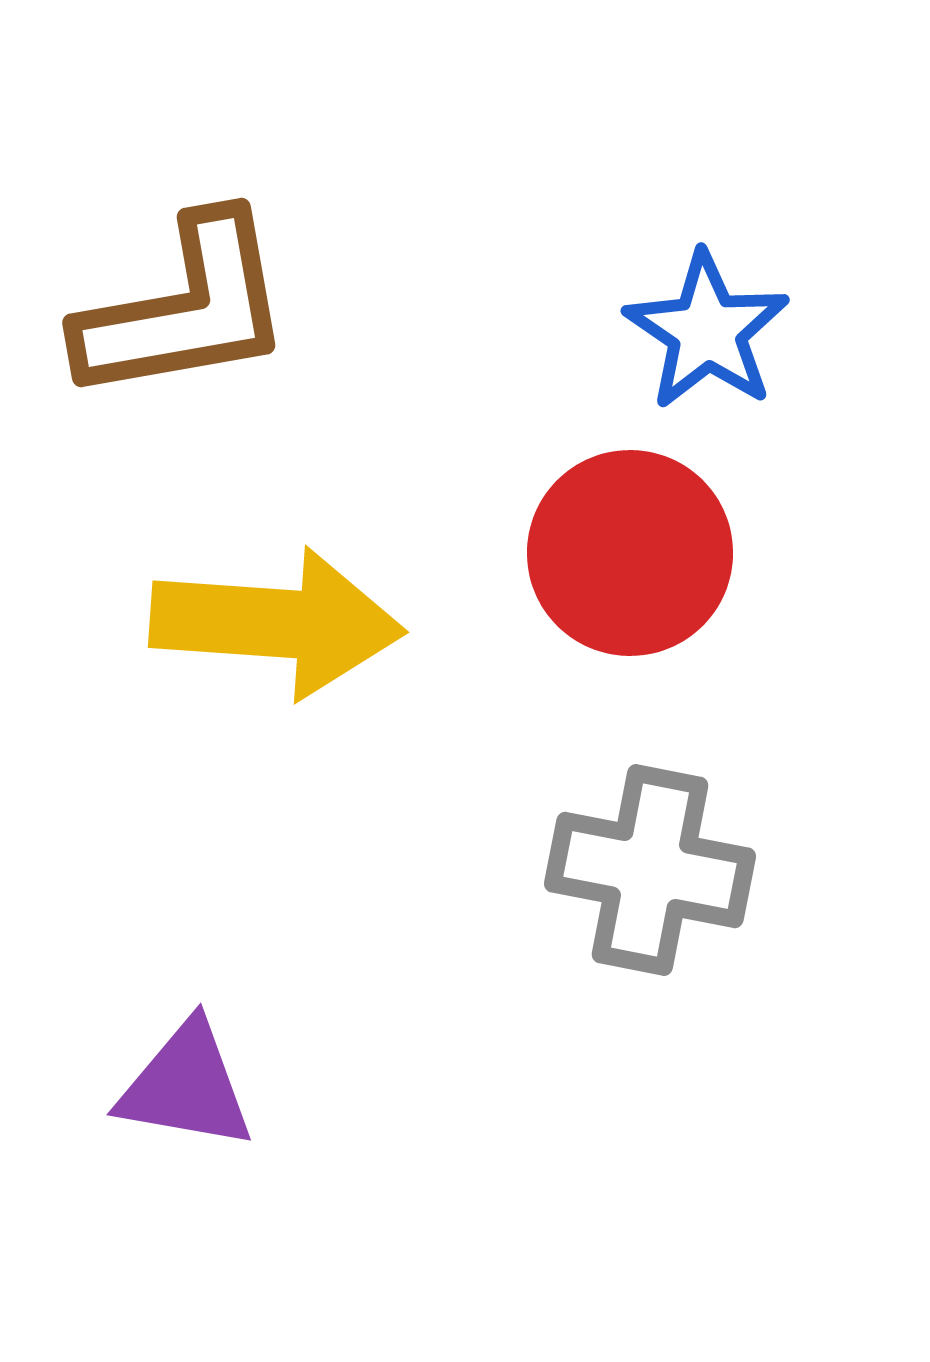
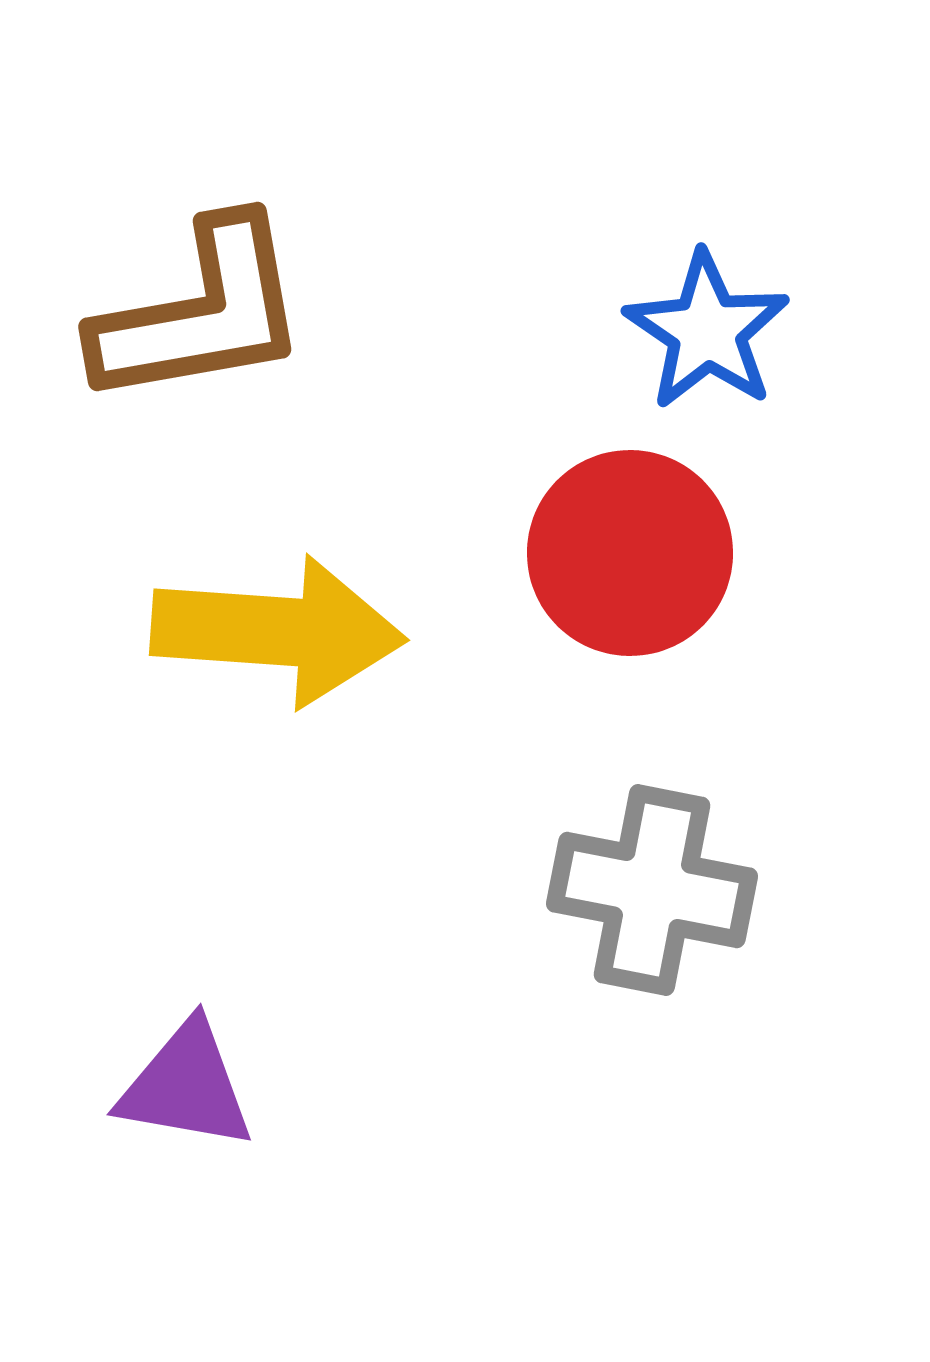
brown L-shape: moved 16 px right, 4 px down
yellow arrow: moved 1 px right, 8 px down
gray cross: moved 2 px right, 20 px down
